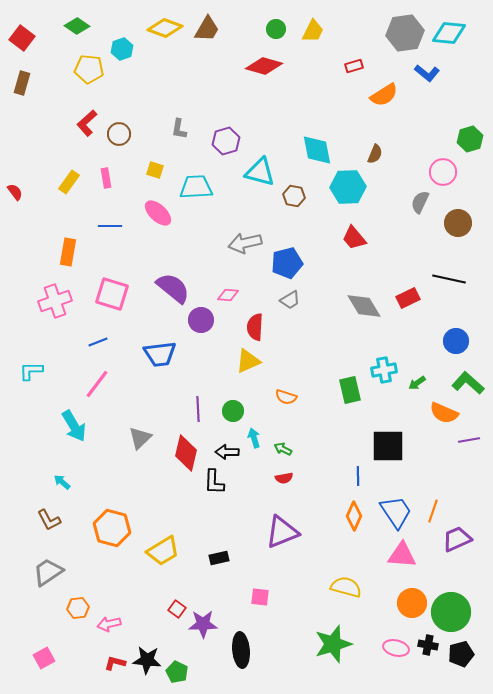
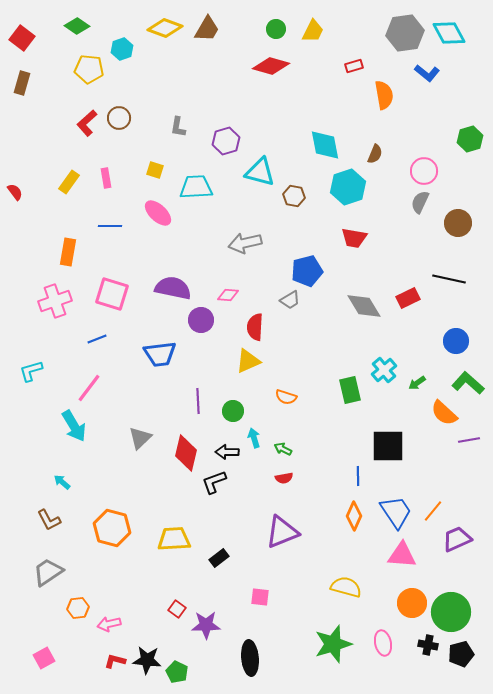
cyan diamond at (449, 33): rotated 56 degrees clockwise
red diamond at (264, 66): moved 7 px right
orange semicircle at (384, 95): rotated 68 degrees counterclockwise
gray L-shape at (179, 129): moved 1 px left, 2 px up
brown circle at (119, 134): moved 16 px up
cyan diamond at (317, 150): moved 8 px right, 5 px up
pink circle at (443, 172): moved 19 px left, 1 px up
cyan hexagon at (348, 187): rotated 16 degrees counterclockwise
red trapezoid at (354, 238): rotated 40 degrees counterclockwise
blue pentagon at (287, 263): moved 20 px right, 8 px down
purple semicircle at (173, 288): rotated 27 degrees counterclockwise
blue line at (98, 342): moved 1 px left, 3 px up
cyan cross at (384, 370): rotated 30 degrees counterclockwise
cyan L-shape at (31, 371): rotated 15 degrees counterclockwise
pink line at (97, 384): moved 8 px left, 4 px down
purple line at (198, 409): moved 8 px up
orange semicircle at (444, 413): rotated 20 degrees clockwise
black L-shape at (214, 482): rotated 68 degrees clockwise
orange line at (433, 511): rotated 20 degrees clockwise
yellow trapezoid at (163, 551): moved 11 px right, 12 px up; rotated 152 degrees counterclockwise
black rectangle at (219, 558): rotated 24 degrees counterclockwise
purple star at (203, 624): moved 3 px right, 1 px down
pink ellipse at (396, 648): moved 13 px left, 5 px up; rotated 65 degrees clockwise
black ellipse at (241, 650): moved 9 px right, 8 px down
red L-shape at (115, 663): moved 2 px up
